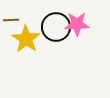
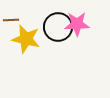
black circle: moved 2 px right
yellow star: rotated 20 degrees counterclockwise
